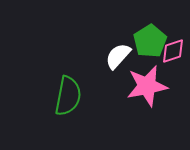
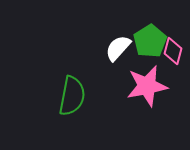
pink diamond: rotated 56 degrees counterclockwise
white semicircle: moved 8 px up
green semicircle: moved 4 px right
